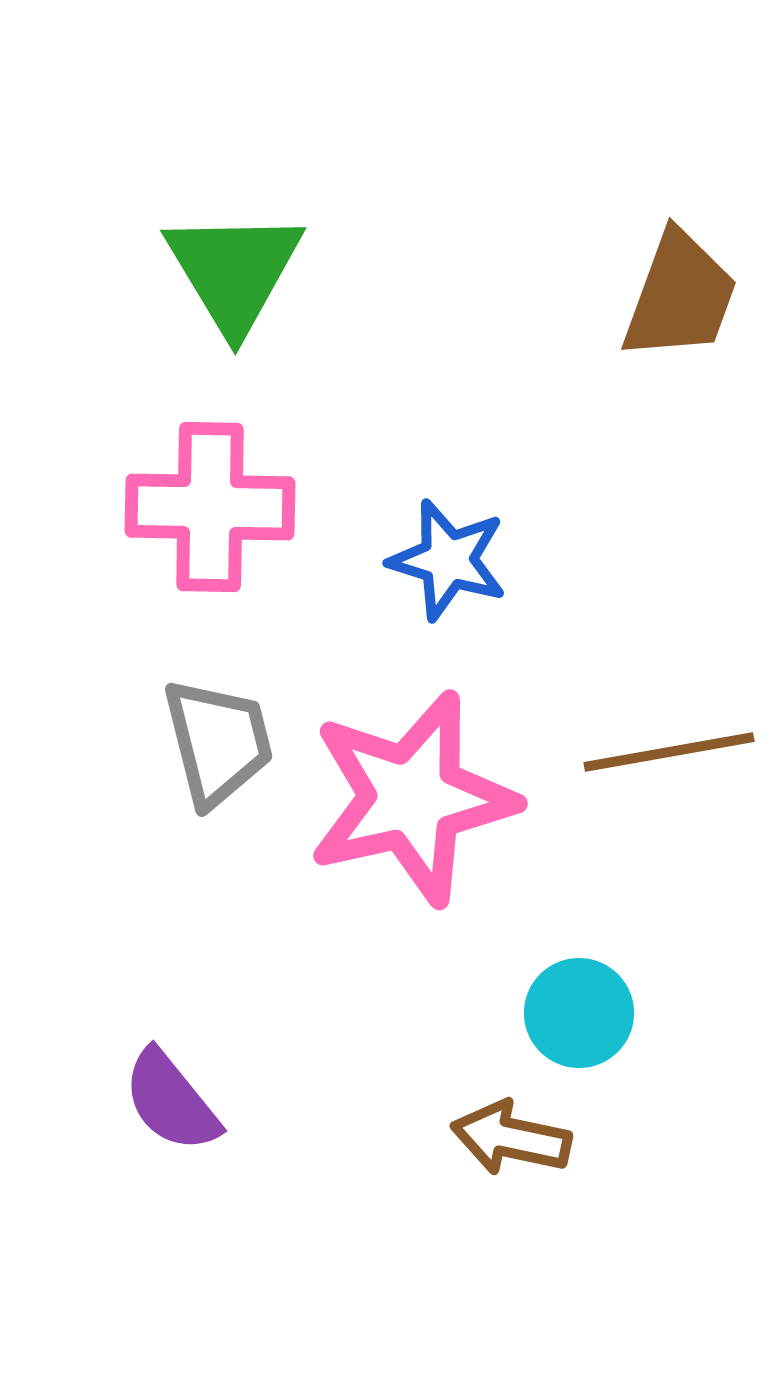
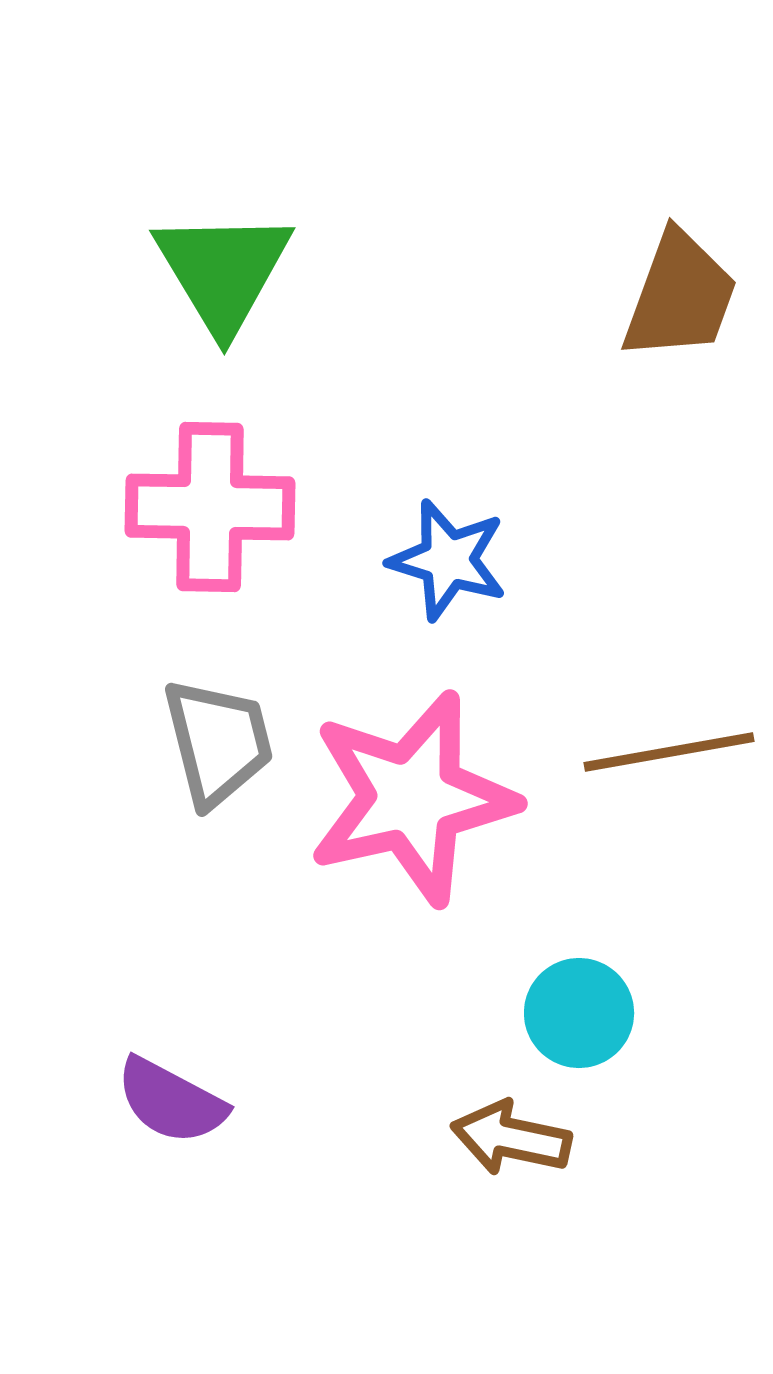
green triangle: moved 11 px left
purple semicircle: rotated 23 degrees counterclockwise
